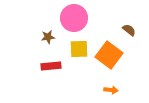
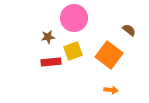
yellow square: moved 6 px left, 2 px down; rotated 18 degrees counterclockwise
red rectangle: moved 4 px up
